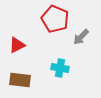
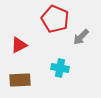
red triangle: moved 2 px right
brown rectangle: rotated 10 degrees counterclockwise
